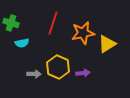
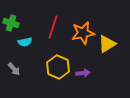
red line: moved 4 px down
cyan semicircle: moved 3 px right, 1 px up
gray arrow: moved 20 px left, 5 px up; rotated 48 degrees clockwise
